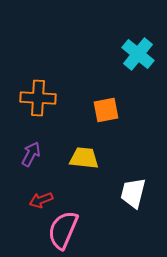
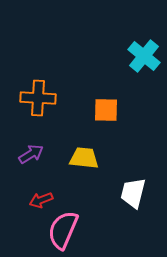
cyan cross: moved 6 px right, 2 px down
orange square: rotated 12 degrees clockwise
purple arrow: rotated 30 degrees clockwise
